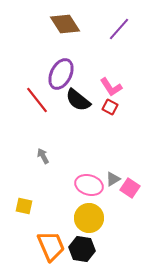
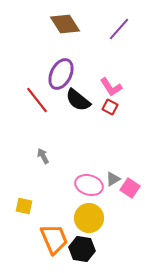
orange trapezoid: moved 3 px right, 7 px up
